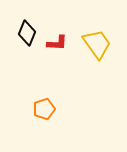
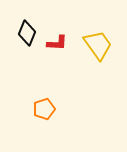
yellow trapezoid: moved 1 px right, 1 px down
